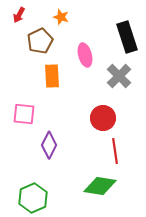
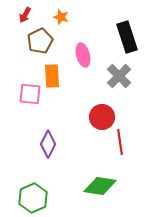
red arrow: moved 6 px right
pink ellipse: moved 2 px left
pink square: moved 6 px right, 20 px up
red circle: moved 1 px left, 1 px up
purple diamond: moved 1 px left, 1 px up
red line: moved 5 px right, 9 px up
